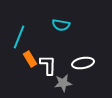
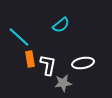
cyan semicircle: rotated 48 degrees counterclockwise
cyan line: rotated 70 degrees counterclockwise
orange rectangle: rotated 21 degrees clockwise
white L-shape: rotated 10 degrees clockwise
